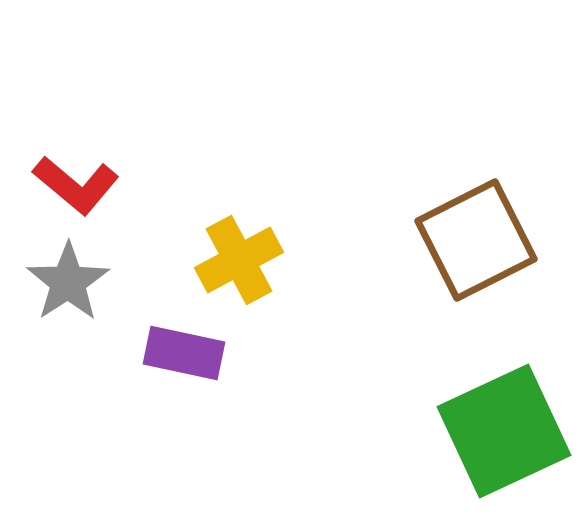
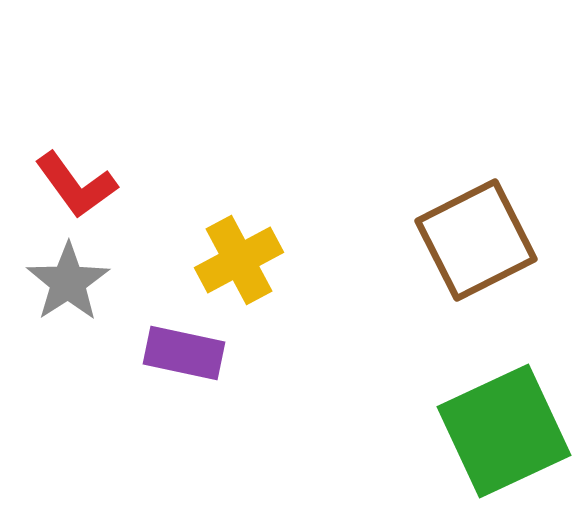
red L-shape: rotated 14 degrees clockwise
